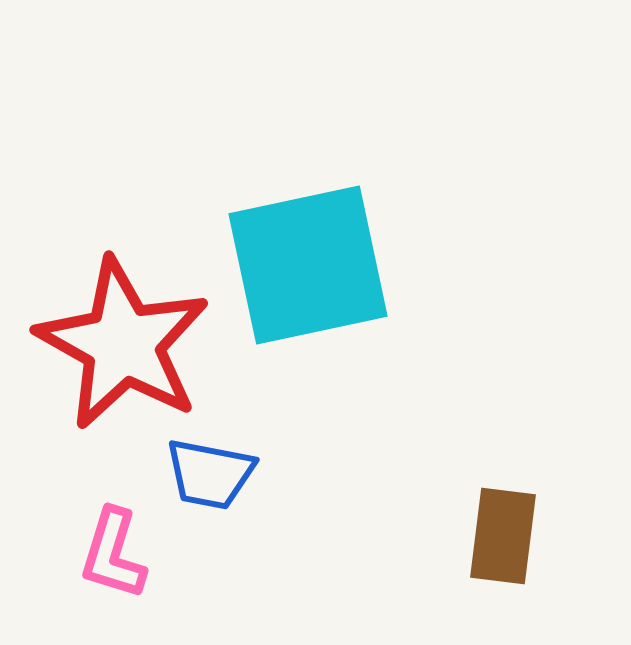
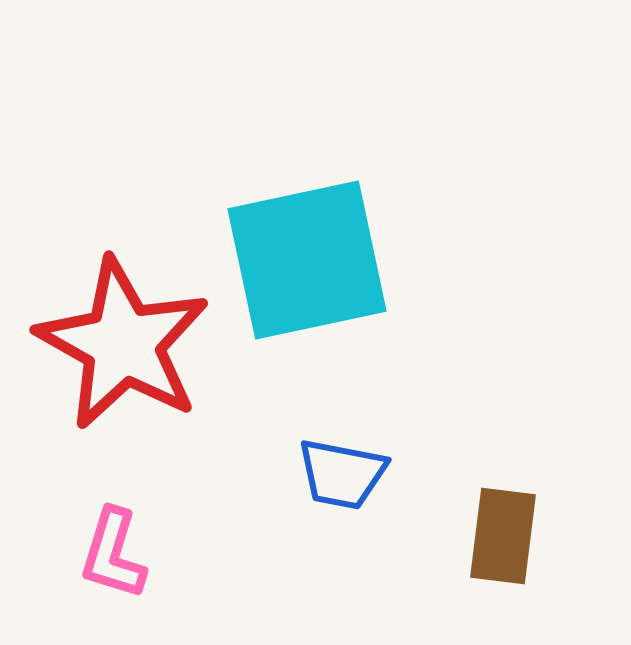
cyan square: moved 1 px left, 5 px up
blue trapezoid: moved 132 px right
